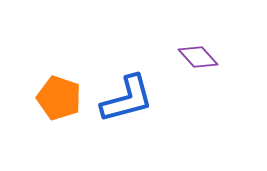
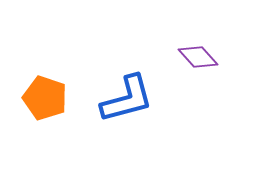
orange pentagon: moved 14 px left
